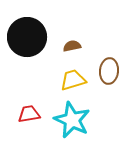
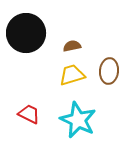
black circle: moved 1 px left, 4 px up
yellow trapezoid: moved 1 px left, 5 px up
red trapezoid: rotated 35 degrees clockwise
cyan star: moved 6 px right
